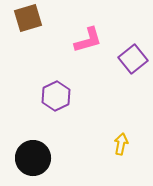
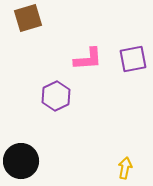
pink L-shape: moved 19 px down; rotated 12 degrees clockwise
purple square: rotated 28 degrees clockwise
yellow arrow: moved 4 px right, 24 px down
black circle: moved 12 px left, 3 px down
